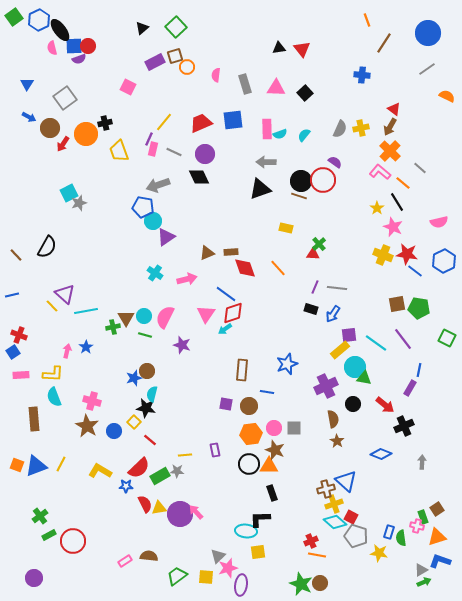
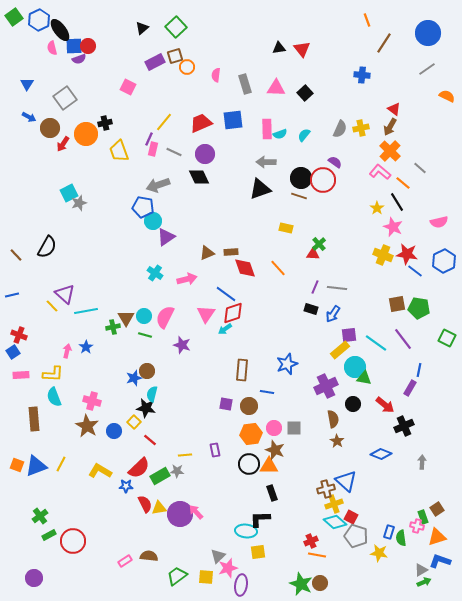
black circle at (301, 181): moved 3 px up
